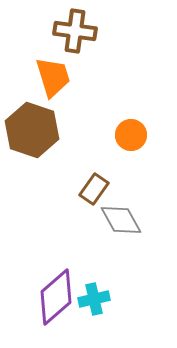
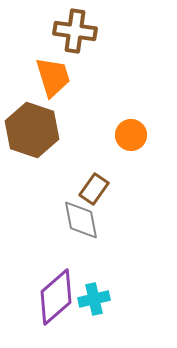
gray diamond: moved 40 px left; rotated 18 degrees clockwise
